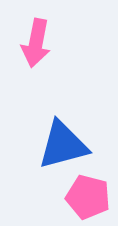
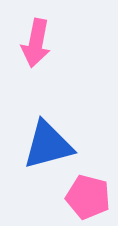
blue triangle: moved 15 px left
